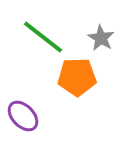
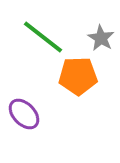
orange pentagon: moved 1 px right, 1 px up
purple ellipse: moved 1 px right, 2 px up
